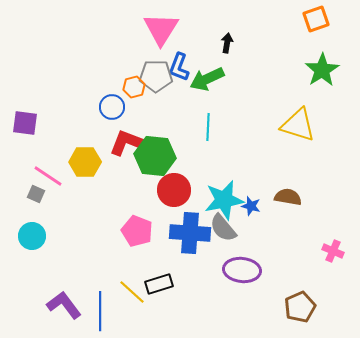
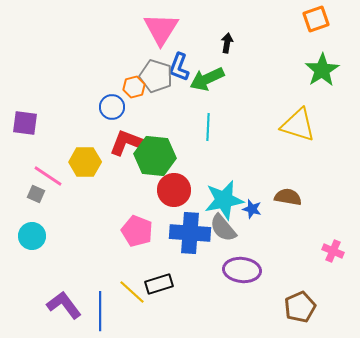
gray pentagon: rotated 16 degrees clockwise
blue star: moved 1 px right, 3 px down
